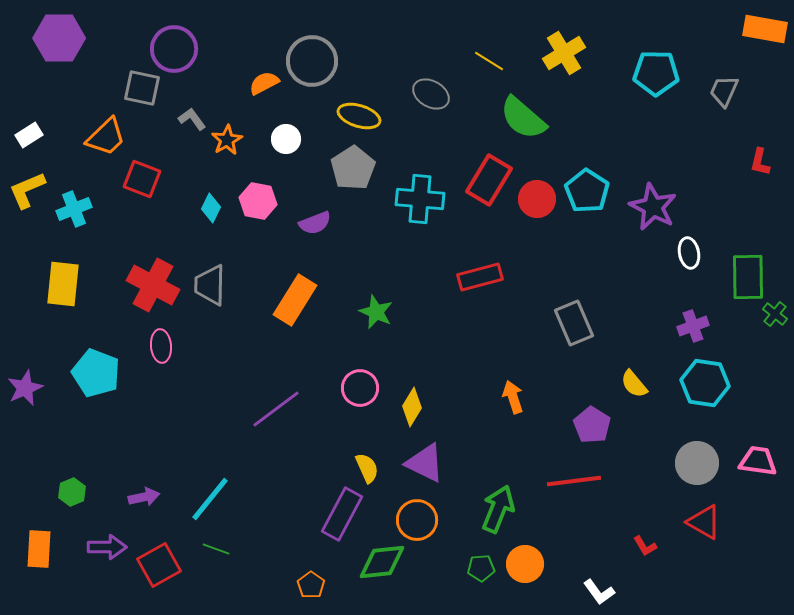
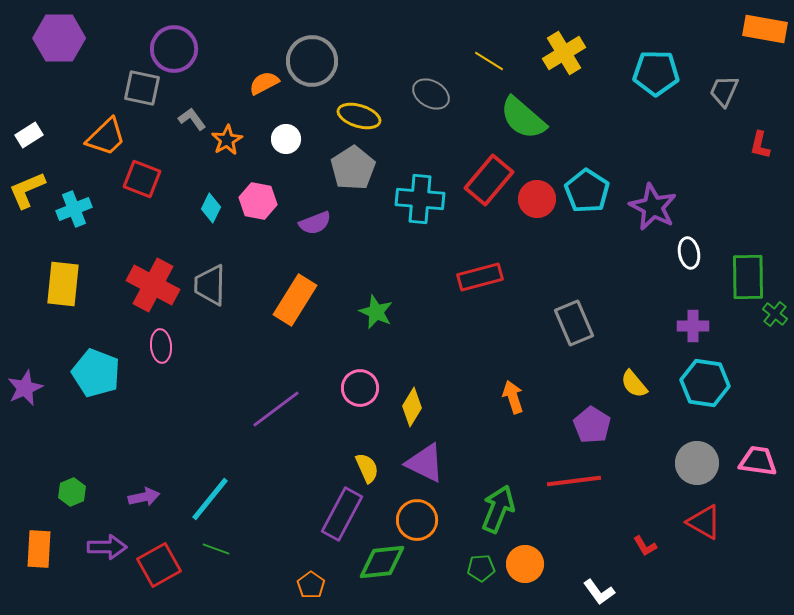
red L-shape at (760, 162): moved 17 px up
red rectangle at (489, 180): rotated 9 degrees clockwise
purple cross at (693, 326): rotated 20 degrees clockwise
